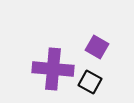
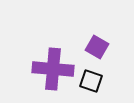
black square: moved 1 px right, 1 px up; rotated 10 degrees counterclockwise
